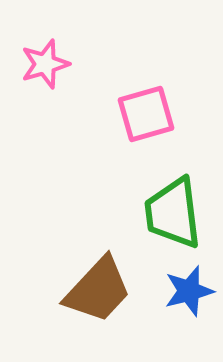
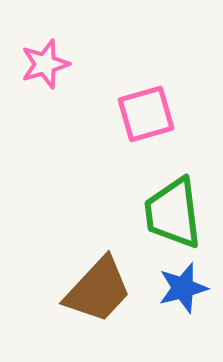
blue star: moved 6 px left, 3 px up
